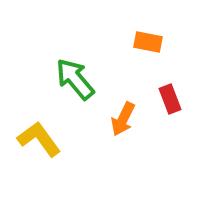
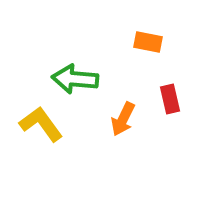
green arrow: rotated 45 degrees counterclockwise
red rectangle: rotated 8 degrees clockwise
yellow L-shape: moved 2 px right, 15 px up
